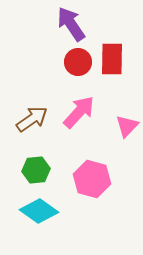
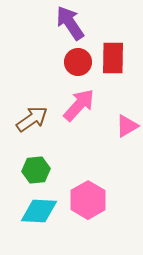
purple arrow: moved 1 px left, 1 px up
red rectangle: moved 1 px right, 1 px up
pink arrow: moved 7 px up
pink triangle: rotated 15 degrees clockwise
pink hexagon: moved 4 px left, 21 px down; rotated 15 degrees clockwise
cyan diamond: rotated 33 degrees counterclockwise
